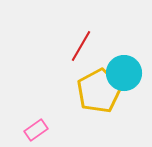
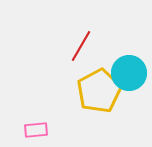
cyan circle: moved 5 px right
pink rectangle: rotated 30 degrees clockwise
